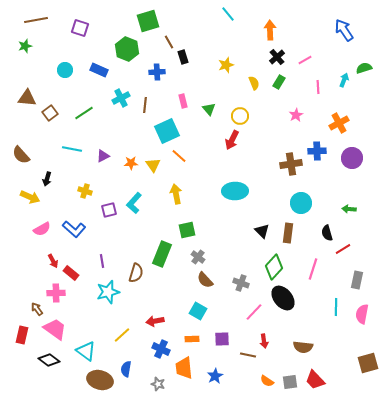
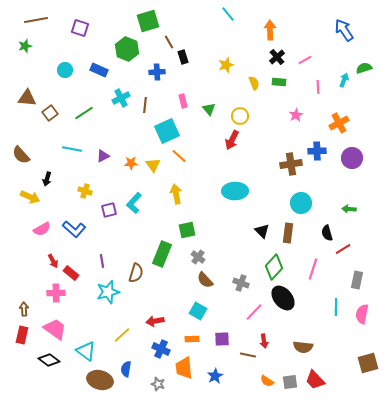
green rectangle at (279, 82): rotated 64 degrees clockwise
brown arrow at (37, 309): moved 13 px left; rotated 32 degrees clockwise
